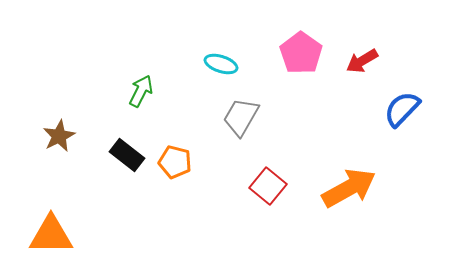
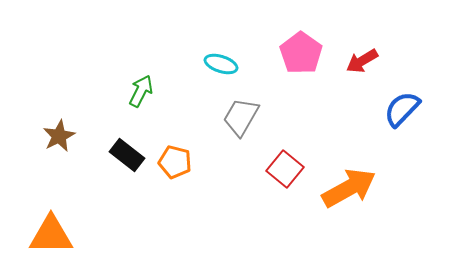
red square: moved 17 px right, 17 px up
